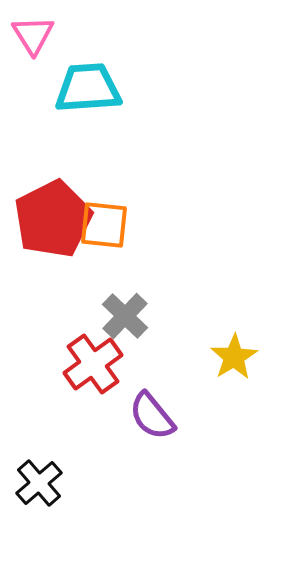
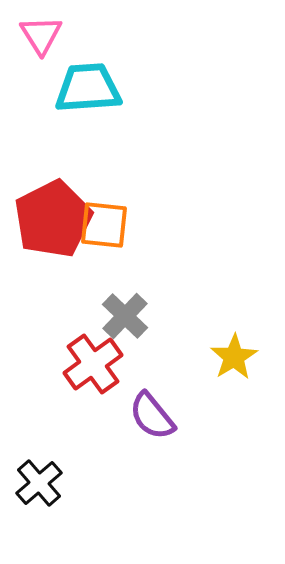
pink triangle: moved 8 px right
